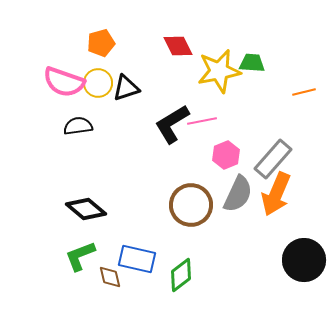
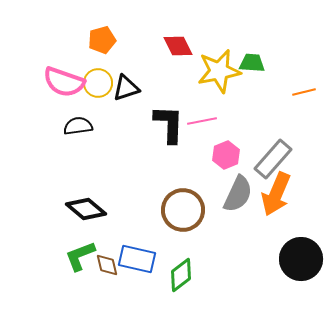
orange pentagon: moved 1 px right, 3 px up
black L-shape: moved 3 px left; rotated 123 degrees clockwise
brown circle: moved 8 px left, 5 px down
black circle: moved 3 px left, 1 px up
brown diamond: moved 3 px left, 12 px up
